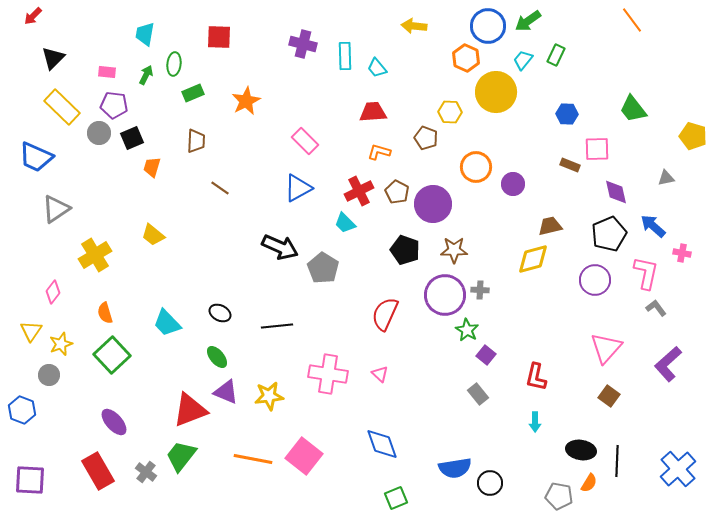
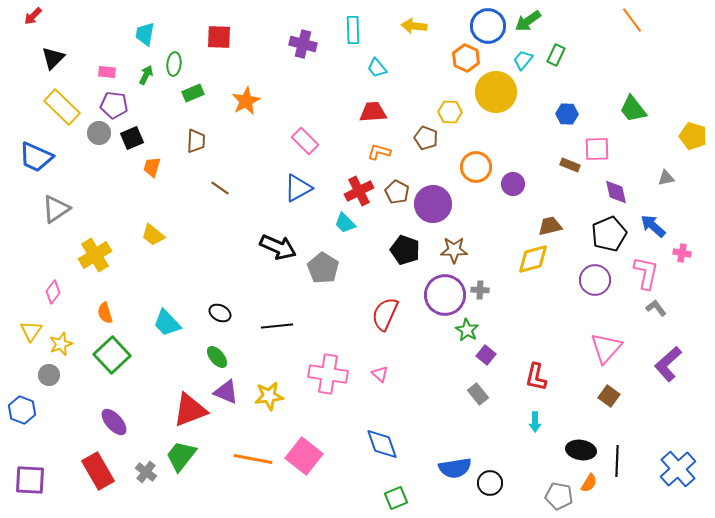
cyan rectangle at (345, 56): moved 8 px right, 26 px up
black arrow at (280, 247): moved 2 px left
